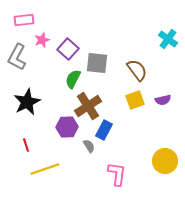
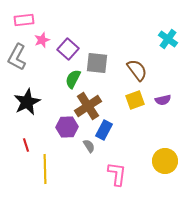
yellow line: rotated 72 degrees counterclockwise
